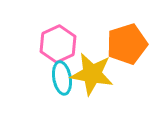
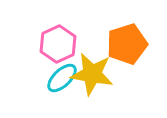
cyan ellipse: rotated 56 degrees clockwise
